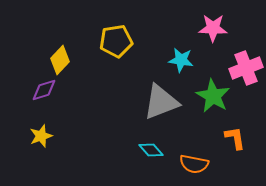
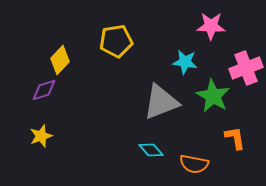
pink star: moved 2 px left, 2 px up
cyan star: moved 4 px right, 2 px down
